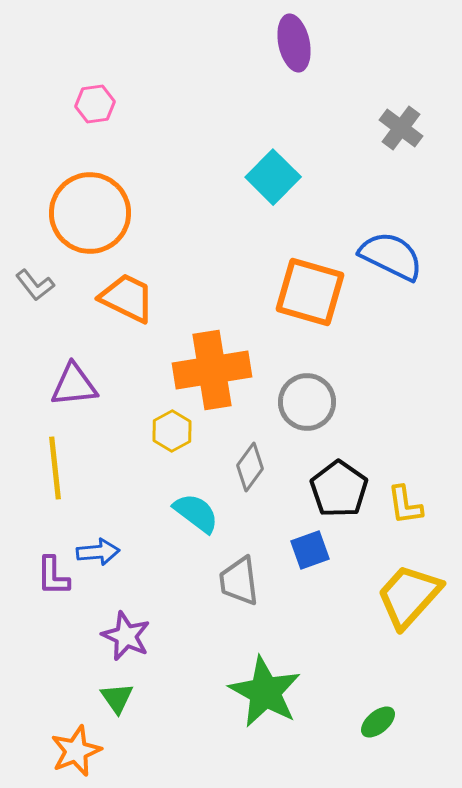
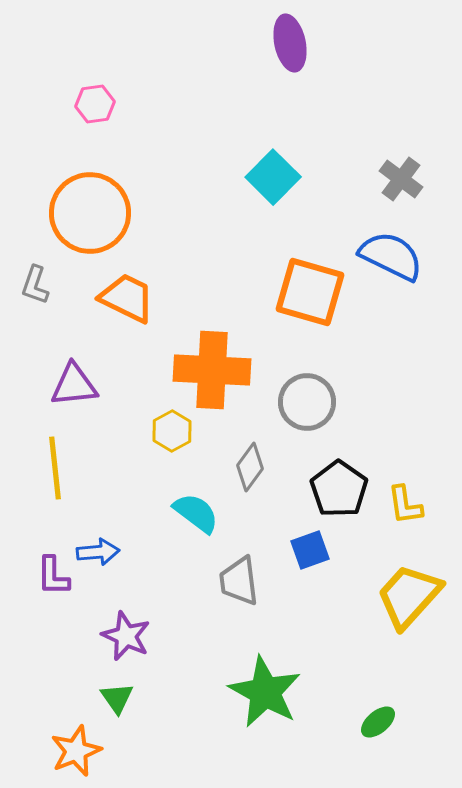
purple ellipse: moved 4 px left
gray cross: moved 51 px down
gray L-shape: rotated 57 degrees clockwise
orange cross: rotated 12 degrees clockwise
